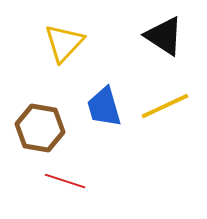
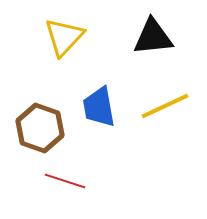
black triangle: moved 11 px left, 1 px down; rotated 39 degrees counterclockwise
yellow triangle: moved 6 px up
blue trapezoid: moved 5 px left; rotated 6 degrees clockwise
brown hexagon: rotated 9 degrees clockwise
